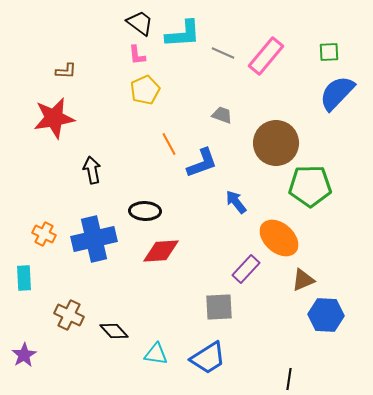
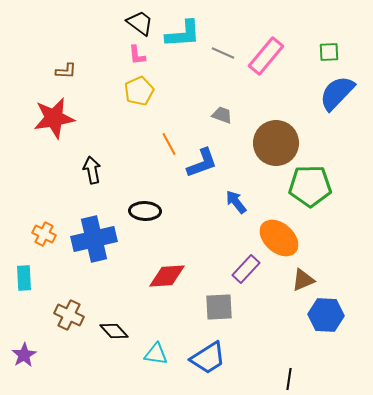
yellow pentagon: moved 6 px left, 1 px down
red diamond: moved 6 px right, 25 px down
